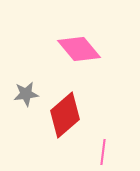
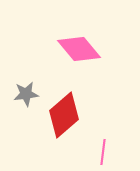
red diamond: moved 1 px left
